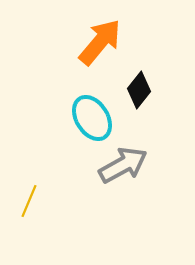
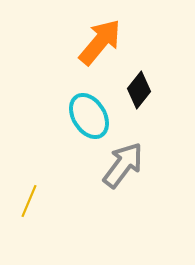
cyan ellipse: moved 3 px left, 2 px up
gray arrow: rotated 24 degrees counterclockwise
